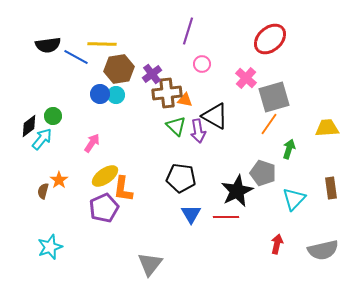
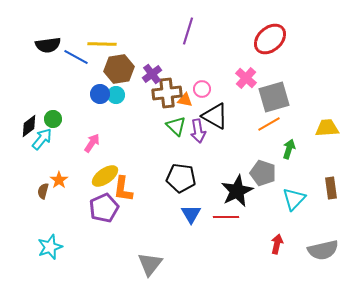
pink circle: moved 25 px down
green circle: moved 3 px down
orange line: rotated 25 degrees clockwise
